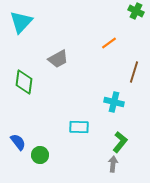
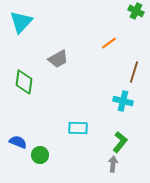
cyan cross: moved 9 px right, 1 px up
cyan rectangle: moved 1 px left, 1 px down
blue semicircle: rotated 30 degrees counterclockwise
